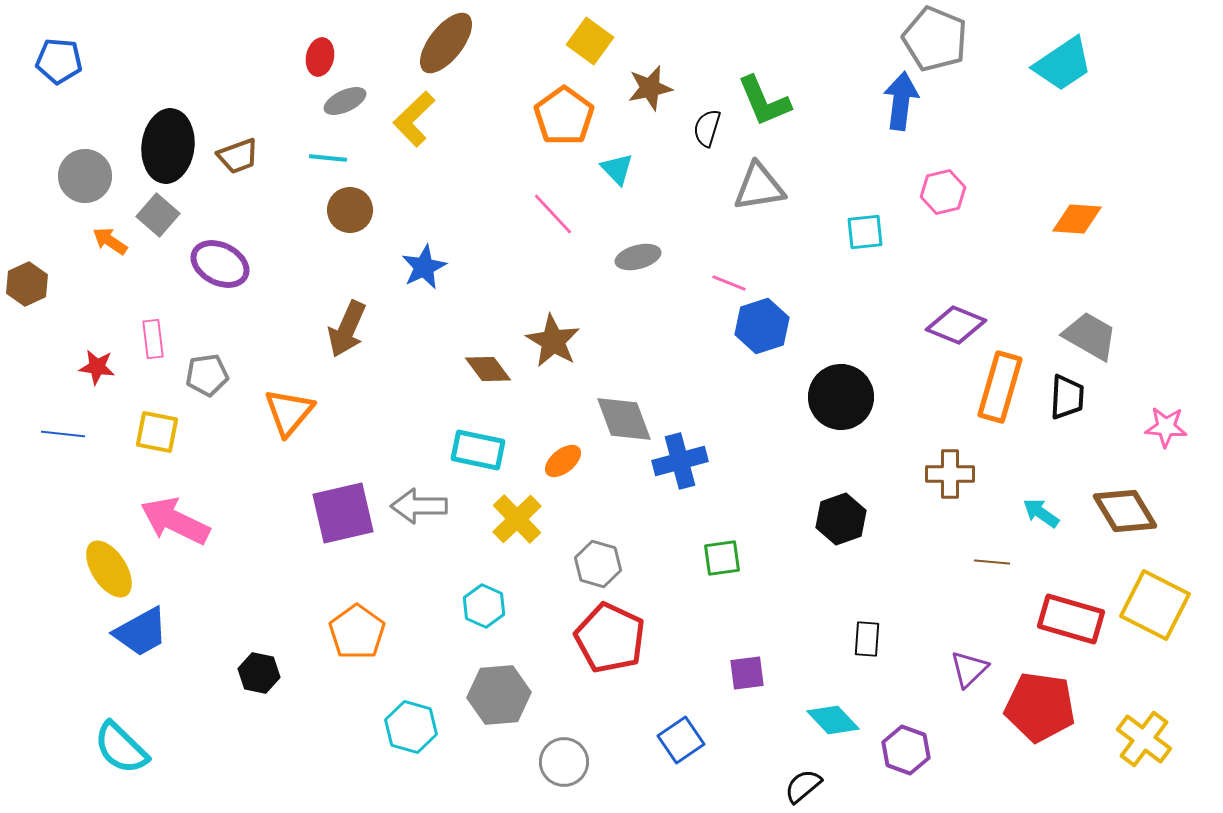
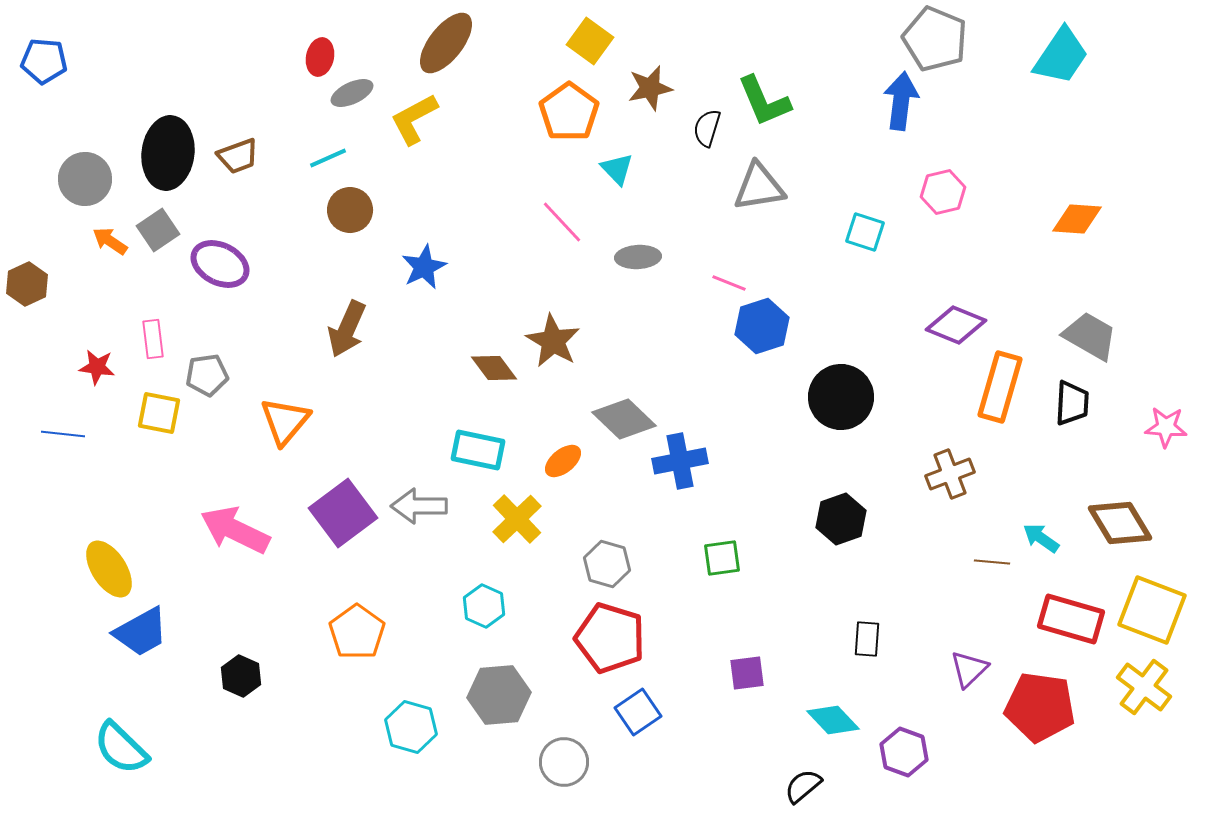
blue pentagon at (59, 61): moved 15 px left
cyan trapezoid at (1063, 64): moved 2 px left, 8 px up; rotated 22 degrees counterclockwise
gray ellipse at (345, 101): moved 7 px right, 8 px up
orange pentagon at (564, 116): moved 5 px right, 4 px up
yellow L-shape at (414, 119): rotated 16 degrees clockwise
black ellipse at (168, 146): moved 7 px down
cyan line at (328, 158): rotated 30 degrees counterclockwise
gray circle at (85, 176): moved 3 px down
pink line at (553, 214): moved 9 px right, 8 px down
gray square at (158, 215): moved 15 px down; rotated 15 degrees clockwise
cyan square at (865, 232): rotated 24 degrees clockwise
gray ellipse at (638, 257): rotated 12 degrees clockwise
brown diamond at (488, 369): moved 6 px right, 1 px up
black trapezoid at (1067, 397): moved 5 px right, 6 px down
orange triangle at (289, 412): moved 4 px left, 9 px down
gray diamond at (624, 419): rotated 26 degrees counterclockwise
yellow square at (157, 432): moved 2 px right, 19 px up
blue cross at (680, 461): rotated 4 degrees clockwise
brown cross at (950, 474): rotated 21 degrees counterclockwise
brown diamond at (1125, 511): moved 5 px left, 12 px down
purple square at (343, 513): rotated 24 degrees counterclockwise
cyan arrow at (1041, 513): moved 25 px down
pink arrow at (175, 521): moved 60 px right, 9 px down
gray hexagon at (598, 564): moved 9 px right
yellow square at (1155, 605): moved 3 px left, 5 px down; rotated 6 degrees counterclockwise
red pentagon at (610, 638): rotated 8 degrees counterclockwise
black hexagon at (259, 673): moved 18 px left, 3 px down; rotated 12 degrees clockwise
yellow cross at (1144, 739): moved 52 px up
blue square at (681, 740): moved 43 px left, 28 px up
purple hexagon at (906, 750): moved 2 px left, 2 px down
